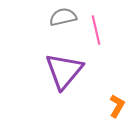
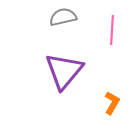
pink line: moved 16 px right; rotated 16 degrees clockwise
orange L-shape: moved 5 px left, 3 px up
